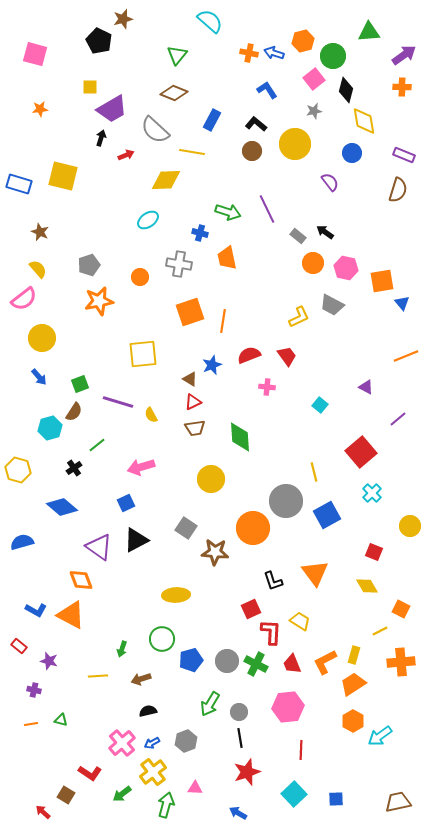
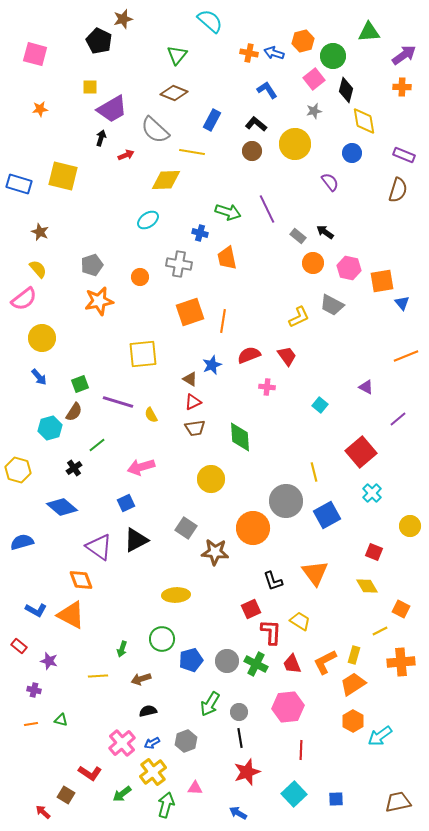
gray pentagon at (89, 265): moved 3 px right
pink hexagon at (346, 268): moved 3 px right
